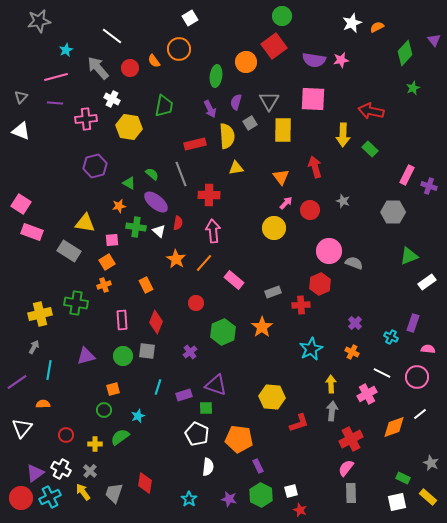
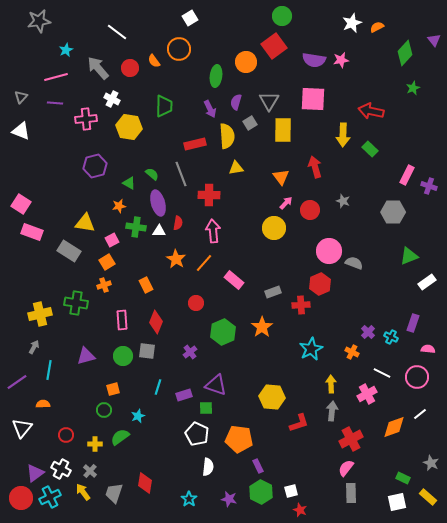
white line at (112, 36): moved 5 px right, 4 px up
green trapezoid at (164, 106): rotated 10 degrees counterclockwise
purple ellipse at (156, 202): moved 2 px right, 1 px down; rotated 35 degrees clockwise
white triangle at (159, 231): rotated 40 degrees counterclockwise
pink square at (112, 240): rotated 24 degrees counterclockwise
purple cross at (355, 323): moved 13 px right, 9 px down
green hexagon at (261, 495): moved 3 px up
